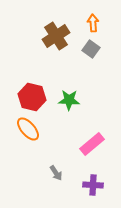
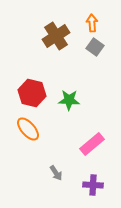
orange arrow: moved 1 px left
gray square: moved 4 px right, 2 px up
red hexagon: moved 4 px up
